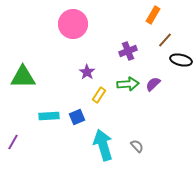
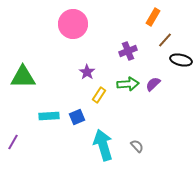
orange rectangle: moved 2 px down
